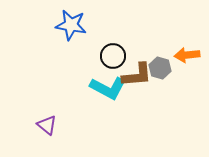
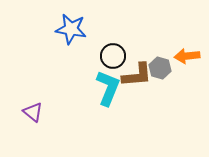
blue star: moved 4 px down
orange arrow: moved 1 px down
cyan L-shape: rotated 96 degrees counterclockwise
purple triangle: moved 14 px left, 13 px up
